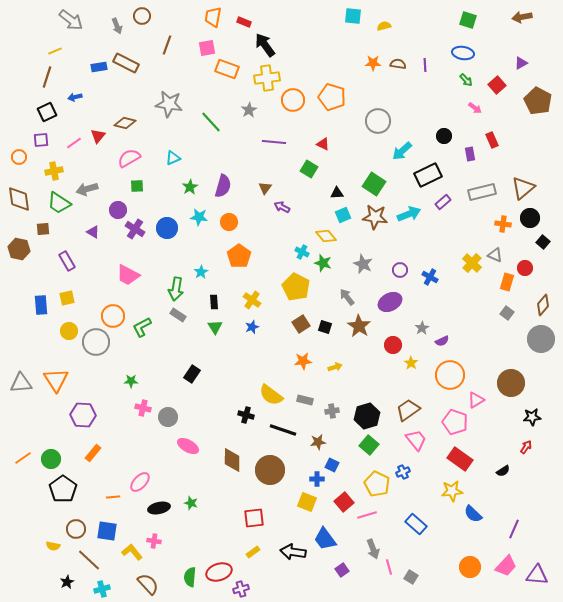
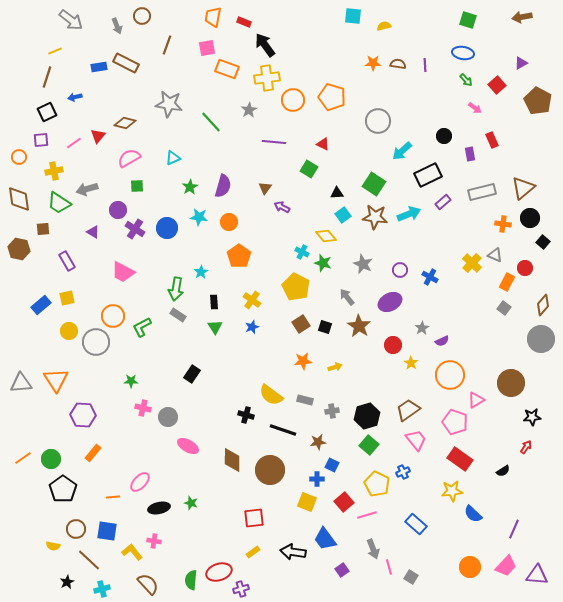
cyan square at (343, 215): rotated 14 degrees counterclockwise
pink trapezoid at (128, 275): moved 5 px left, 3 px up
orange rectangle at (507, 282): rotated 12 degrees clockwise
blue rectangle at (41, 305): rotated 54 degrees clockwise
gray square at (507, 313): moved 3 px left, 5 px up
green semicircle at (190, 577): moved 1 px right, 3 px down
